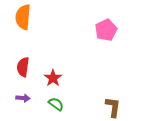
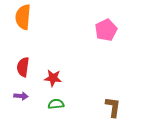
red star: rotated 30 degrees counterclockwise
purple arrow: moved 2 px left, 2 px up
green semicircle: rotated 42 degrees counterclockwise
